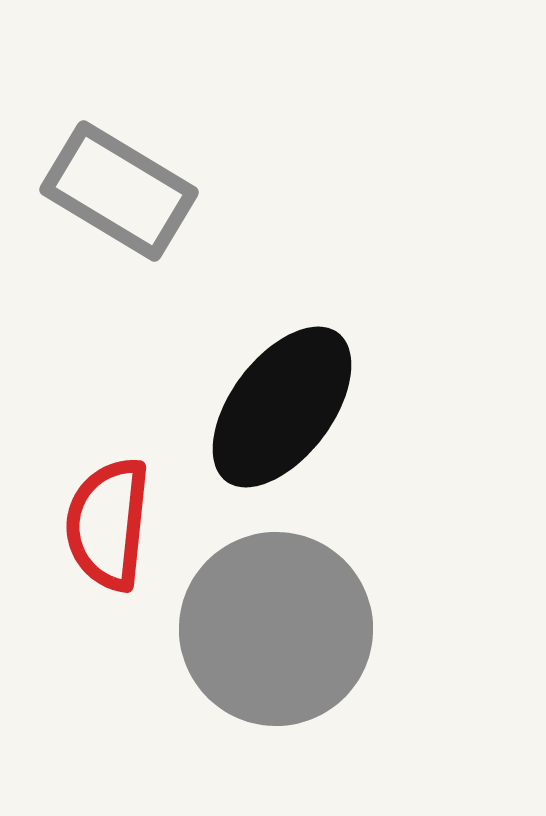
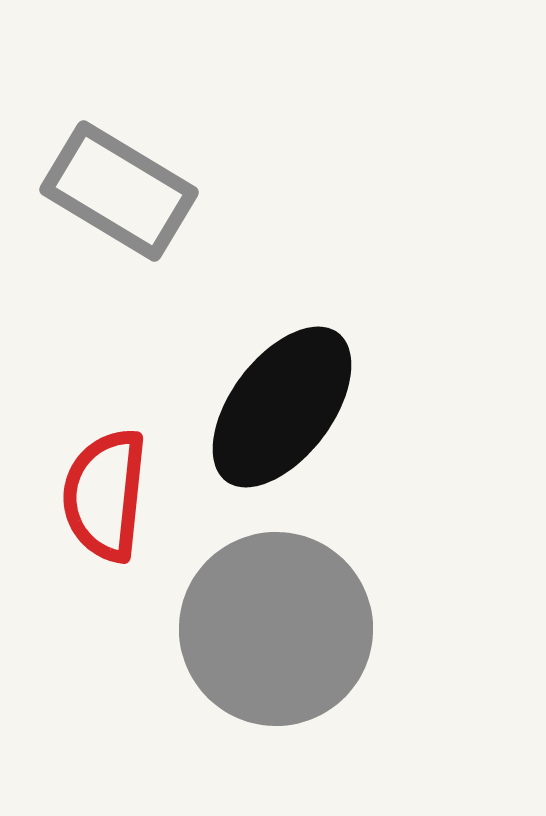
red semicircle: moved 3 px left, 29 px up
